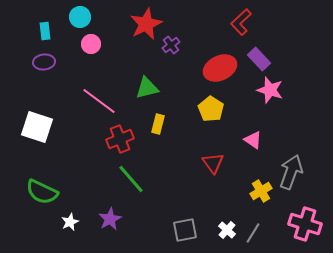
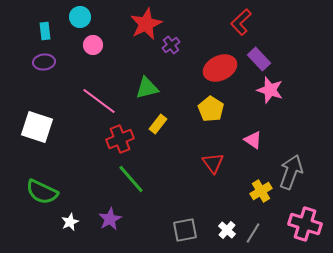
pink circle: moved 2 px right, 1 px down
yellow rectangle: rotated 24 degrees clockwise
